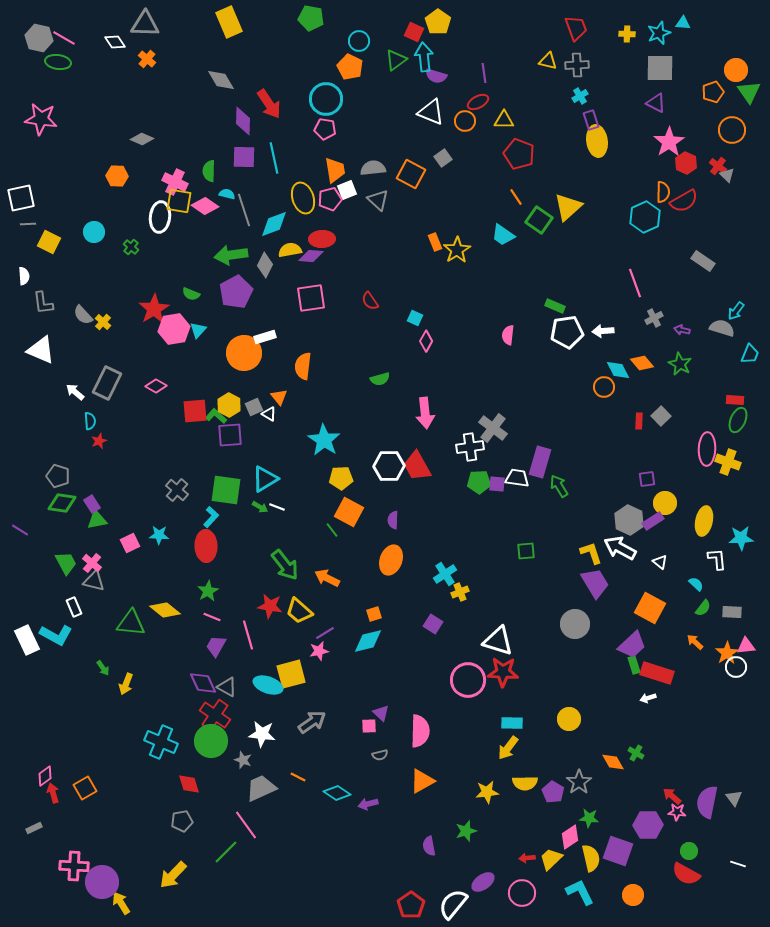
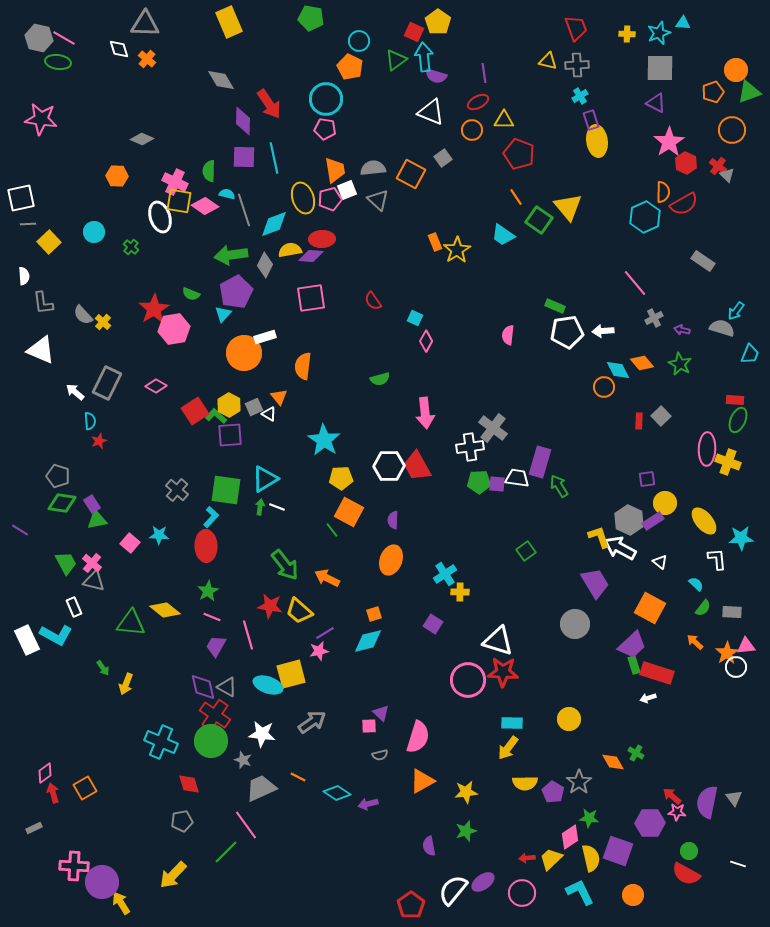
white diamond at (115, 42): moved 4 px right, 7 px down; rotated 15 degrees clockwise
green triangle at (749, 92): rotated 45 degrees clockwise
orange circle at (465, 121): moved 7 px right, 9 px down
red semicircle at (684, 201): moved 3 px down
yellow triangle at (568, 207): rotated 28 degrees counterclockwise
white ellipse at (160, 217): rotated 24 degrees counterclockwise
yellow square at (49, 242): rotated 20 degrees clockwise
pink line at (635, 283): rotated 20 degrees counterclockwise
red semicircle at (370, 301): moved 3 px right
cyan triangle at (198, 330): moved 25 px right, 16 px up
red square at (195, 411): rotated 28 degrees counterclockwise
green arrow at (260, 507): rotated 112 degrees counterclockwise
yellow ellipse at (704, 521): rotated 52 degrees counterclockwise
pink square at (130, 543): rotated 24 degrees counterclockwise
green square at (526, 551): rotated 30 degrees counterclockwise
yellow L-shape at (591, 553): moved 8 px right, 16 px up
yellow cross at (460, 592): rotated 24 degrees clockwise
purple diamond at (203, 683): moved 4 px down; rotated 12 degrees clockwise
pink semicircle at (420, 731): moved 2 px left, 6 px down; rotated 16 degrees clockwise
pink diamond at (45, 776): moved 3 px up
yellow star at (487, 792): moved 21 px left
purple hexagon at (648, 825): moved 2 px right, 2 px up
white semicircle at (453, 904): moved 14 px up
